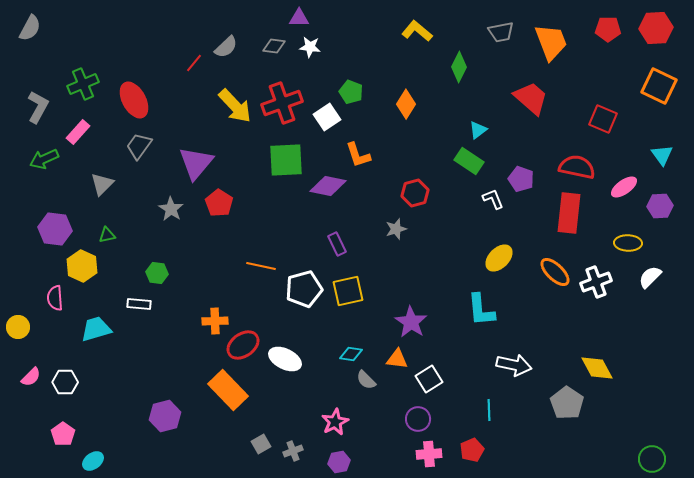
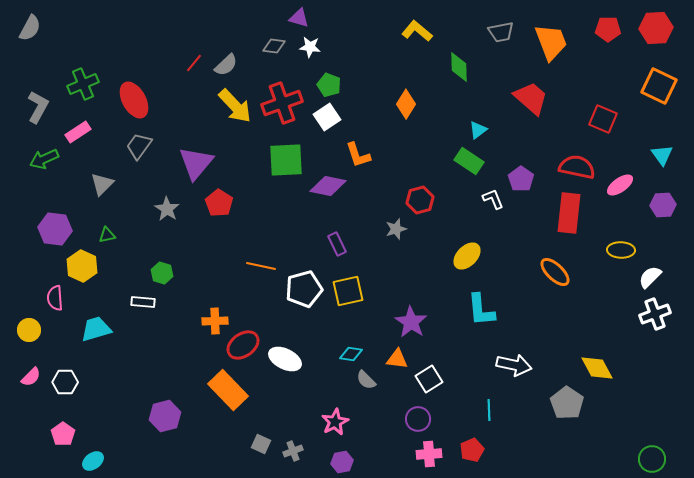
purple triangle at (299, 18): rotated 15 degrees clockwise
gray semicircle at (226, 47): moved 18 px down
green diamond at (459, 67): rotated 28 degrees counterclockwise
green pentagon at (351, 92): moved 22 px left, 7 px up
pink rectangle at (78, 132): rotated 15 degrees clockwise
purple pentagon at (521, 179): rotated 15 degrees clockwise
pink ellipse at (624, 187): moved 4 px left, 2 px up
red hexagon at (415, 193): moved 5 px right, 7 px down
purple hexagon at (660, 206): moved 3 px right, 1 px up
gray star at (171, 209): moved 4 px left
yellow ellipse at (628, 243): moved 7 px left, 7 px down
yellow ellipse at (499, 258): moved 32 px left, 2 px up
green hexagon at (157, 273): moved 5 px right; rotated 10 degrees clockwise
white cross at (596, 282): moved 59 px right, 32 px down
white rectangle at (139, 304): moved 4 px right, 2 px up
yellow circle at (18, 327): moved 11 px right, 3 px down
gray square at (261, 444): rotated 36 degrees counterclockwise
purple hexagon at (339, 462): moved 3 px right
